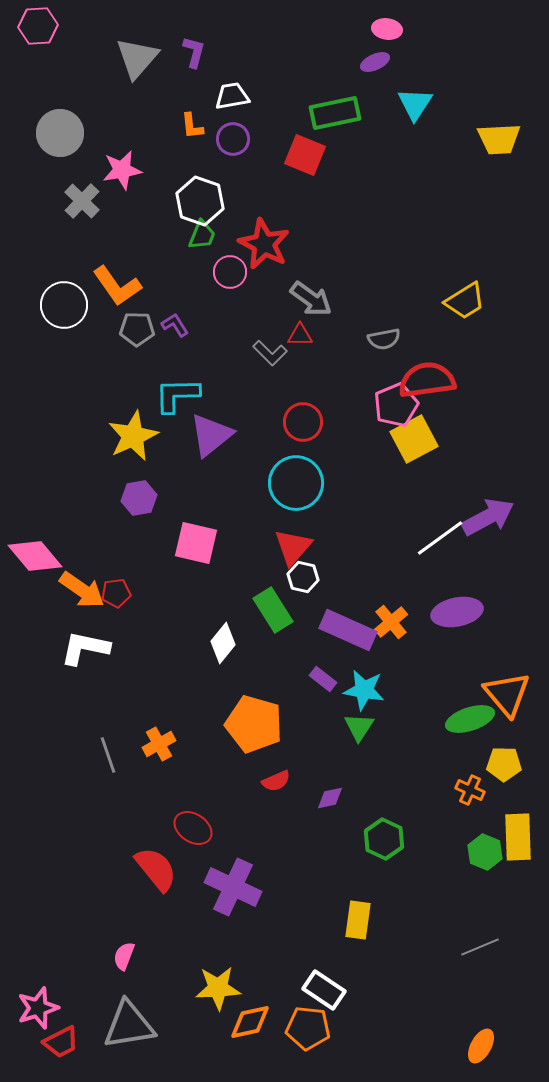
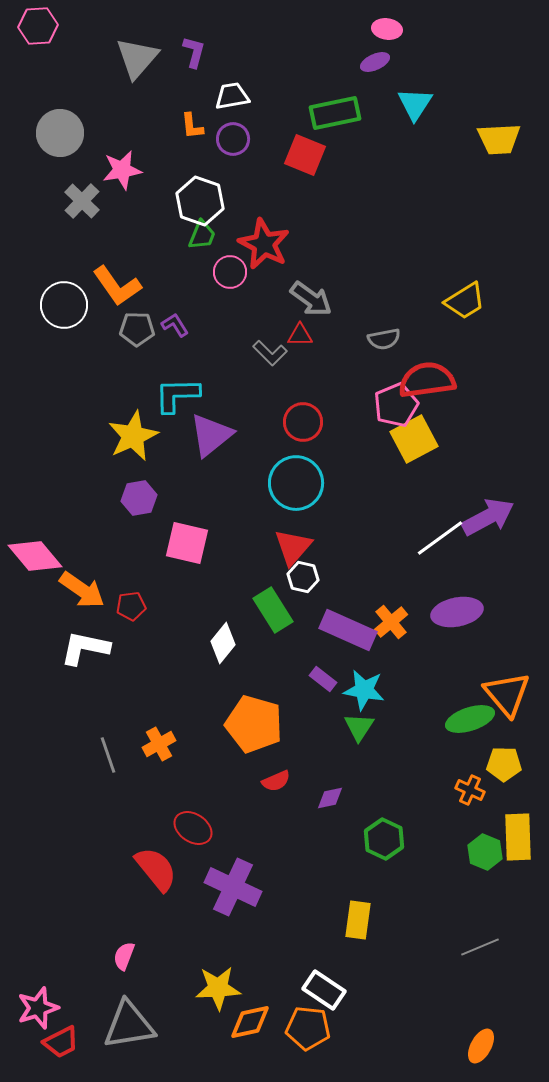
pink square at (196, 543): moved 9 px left
red pentagon at (116, 593): moved 15 px right, 13 px down
